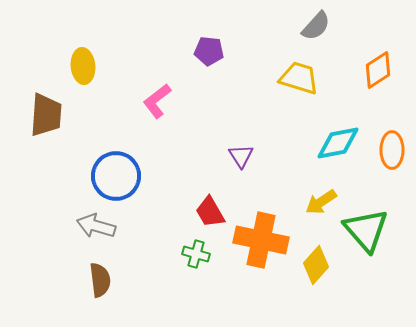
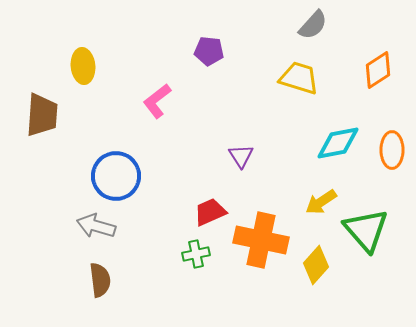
gray semicircle: moved 3 px left, 1 px up
brown trapezoid: moved 4 px left
red trapezoid: rotated 96 degrees clockwise
green cross: rotated 28 degrees counterclockwise
